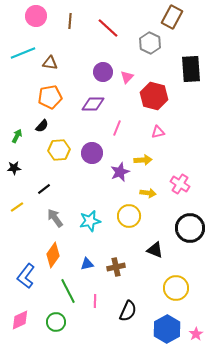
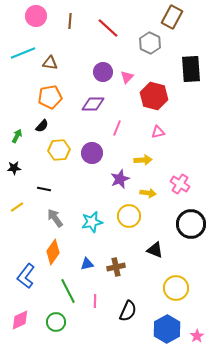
purple star at (120, 172): moved 7 px down
black line at (44, 189): rotated 48 degrees clockwise
cyan star at (90, 221): moved 2 px right, 1 px down
black circle at (190, 228): moved 1 px right, 4 px up
orange diamond at (53, 255): moved 3 px up
pink star at (196, 334): moved 1 px right, 2 px down
